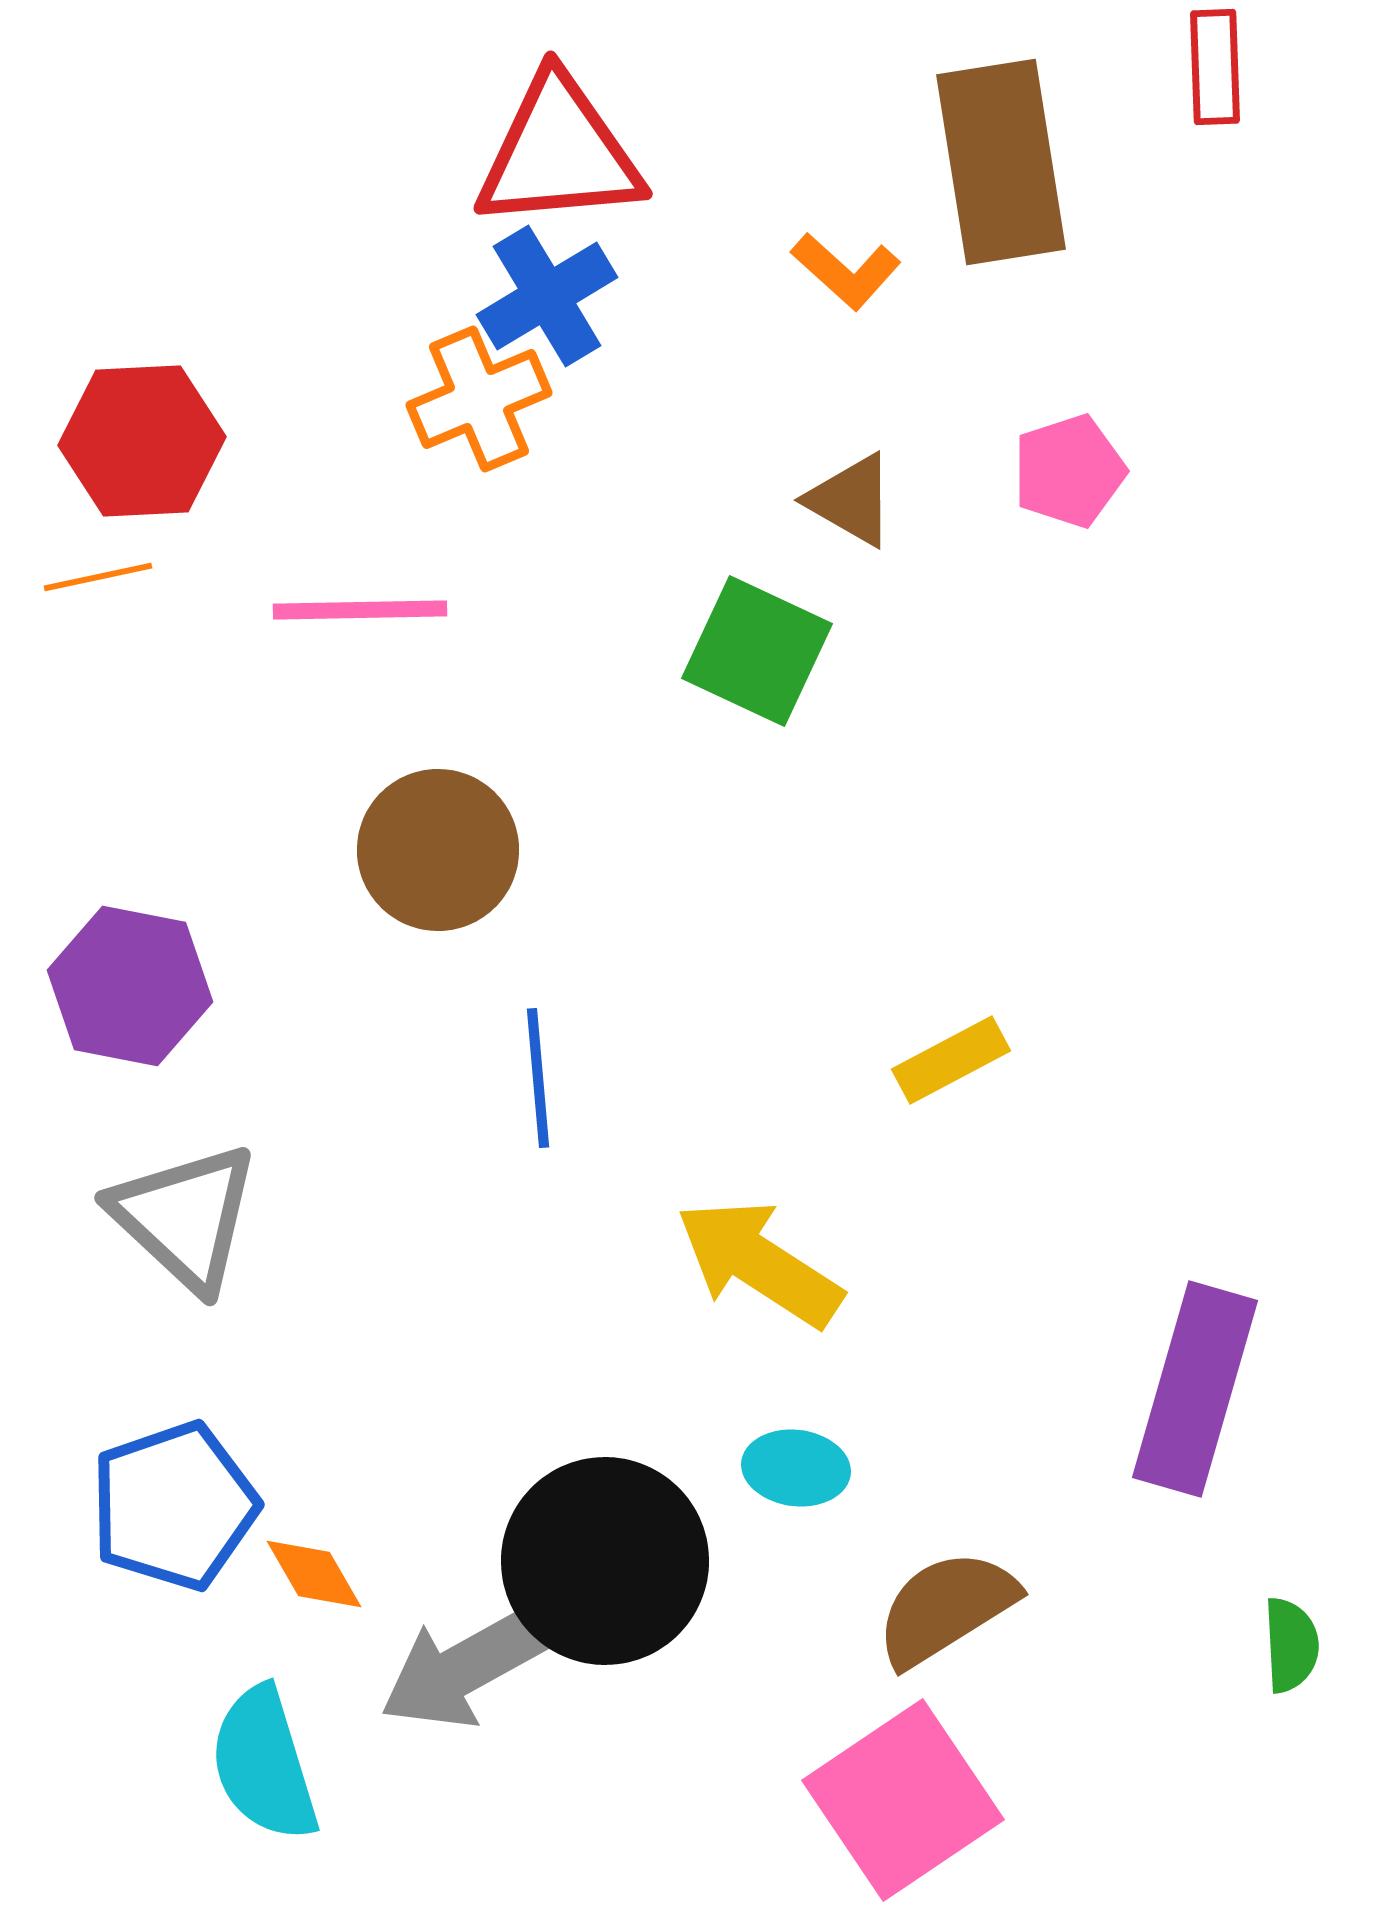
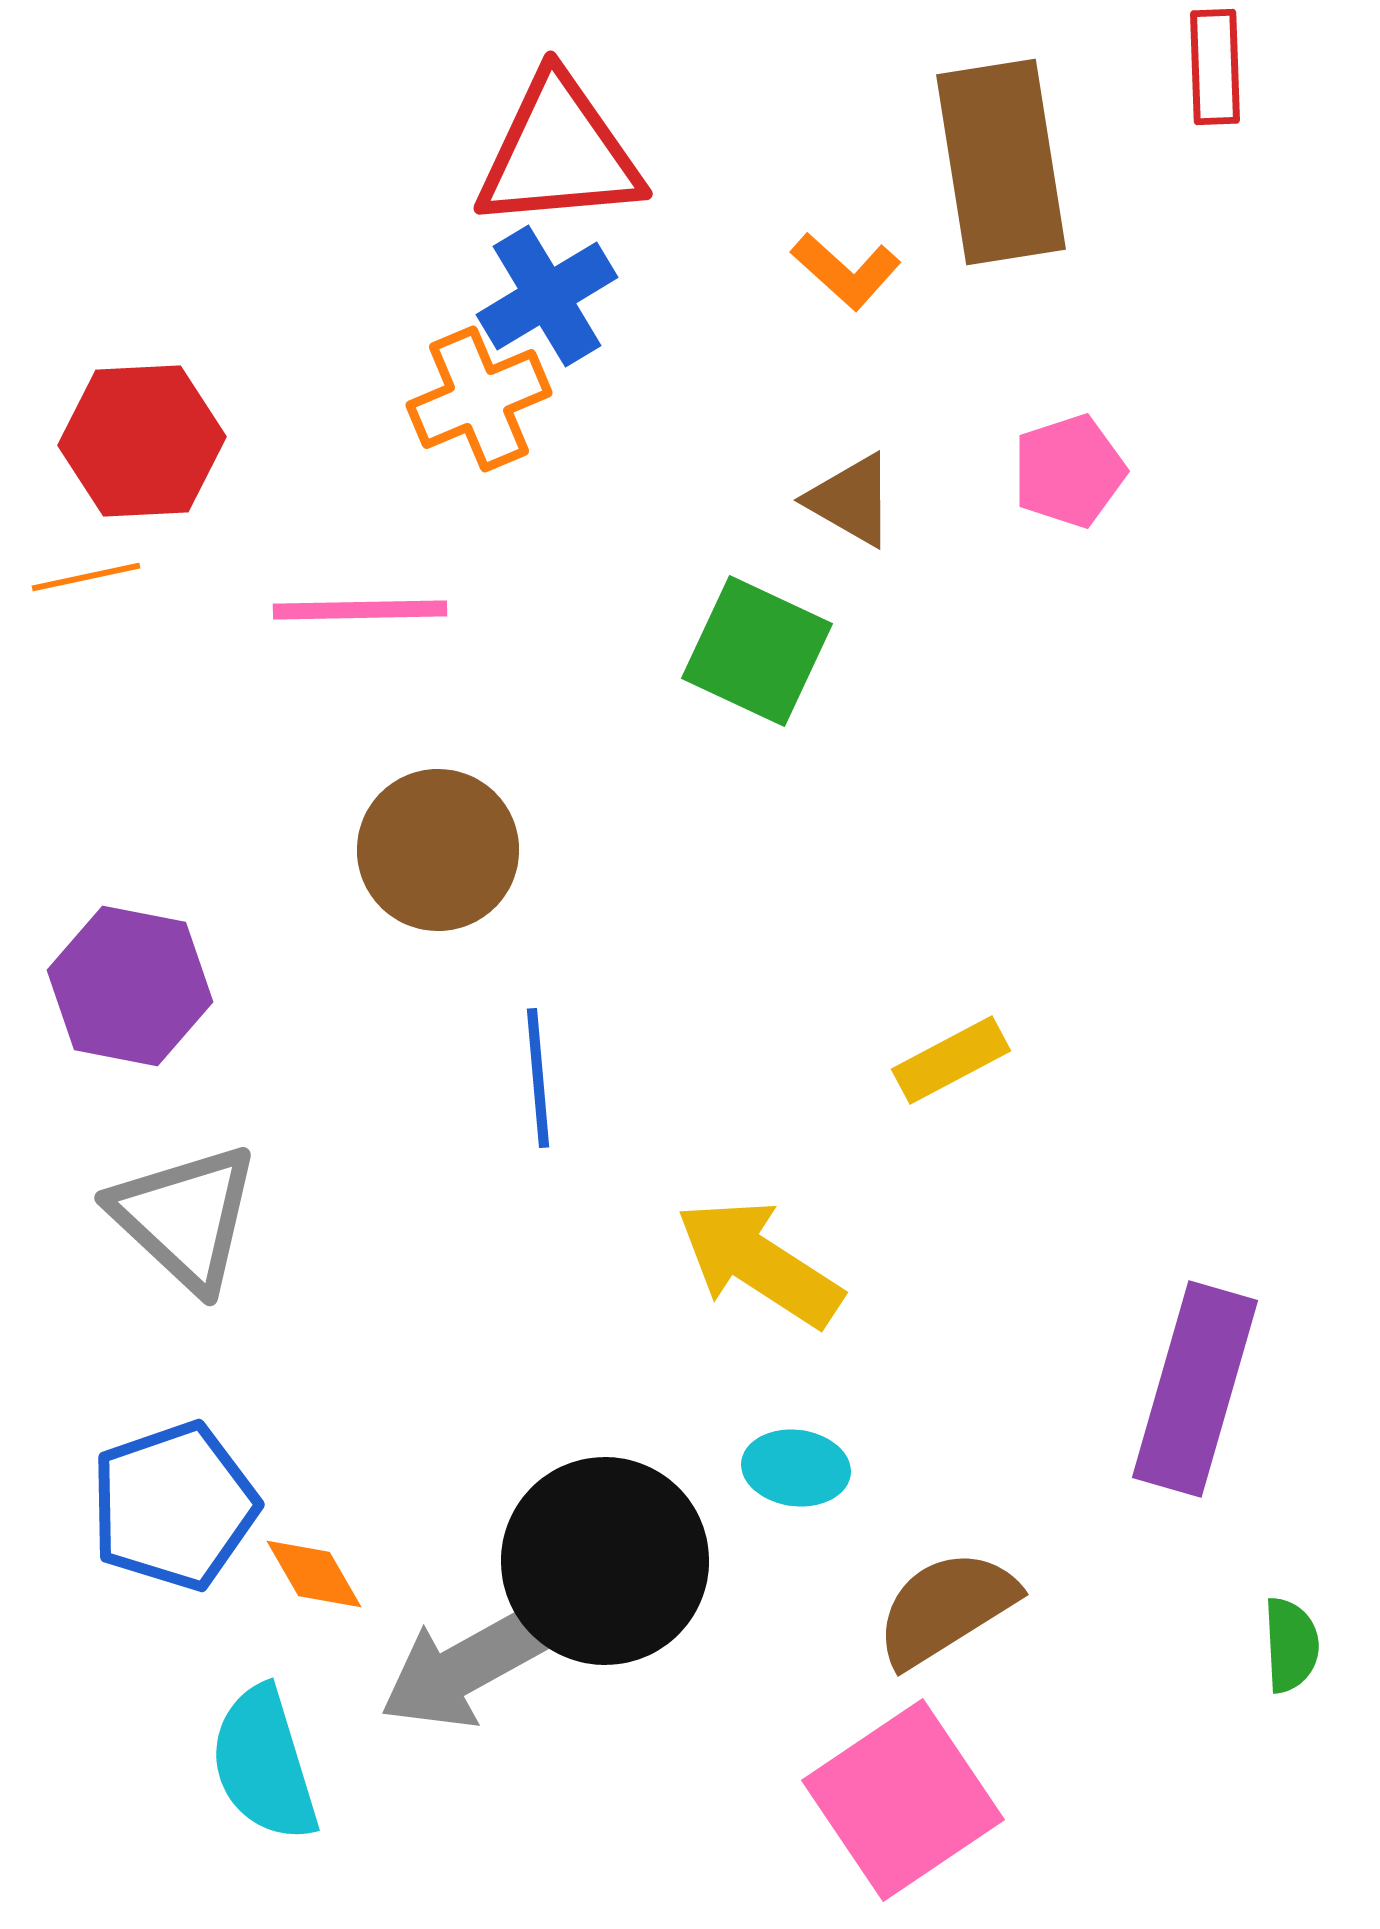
orange line: moved 12 px left
